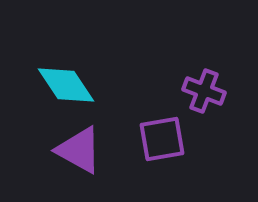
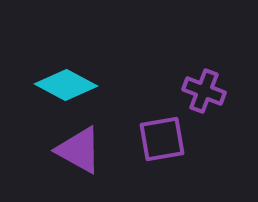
cyan diamond: rotated 28 degrees counterclockwise
